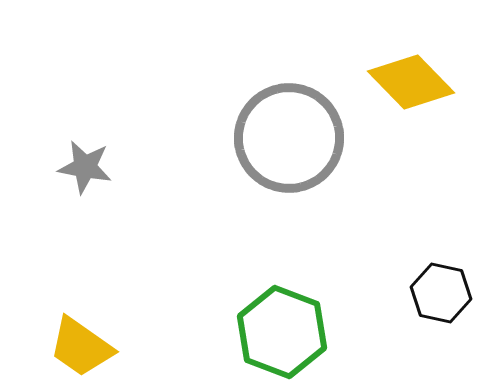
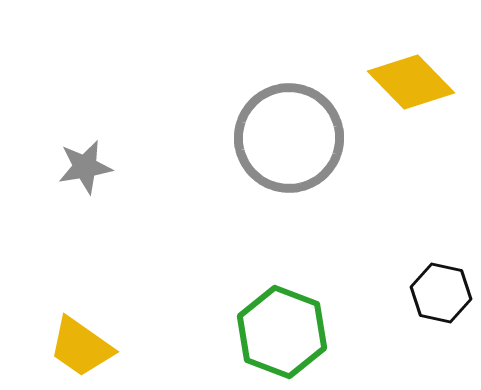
gray star: rotated 20 degrees counterclockwise
